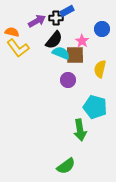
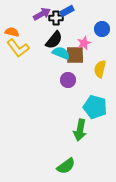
purple arrow: moved 5 px right, 7 px up
pink star: moved 2 px right, 2 px down; rotated 16 degrees clockwise
green arrow: rotated 20 degrees clockwise
